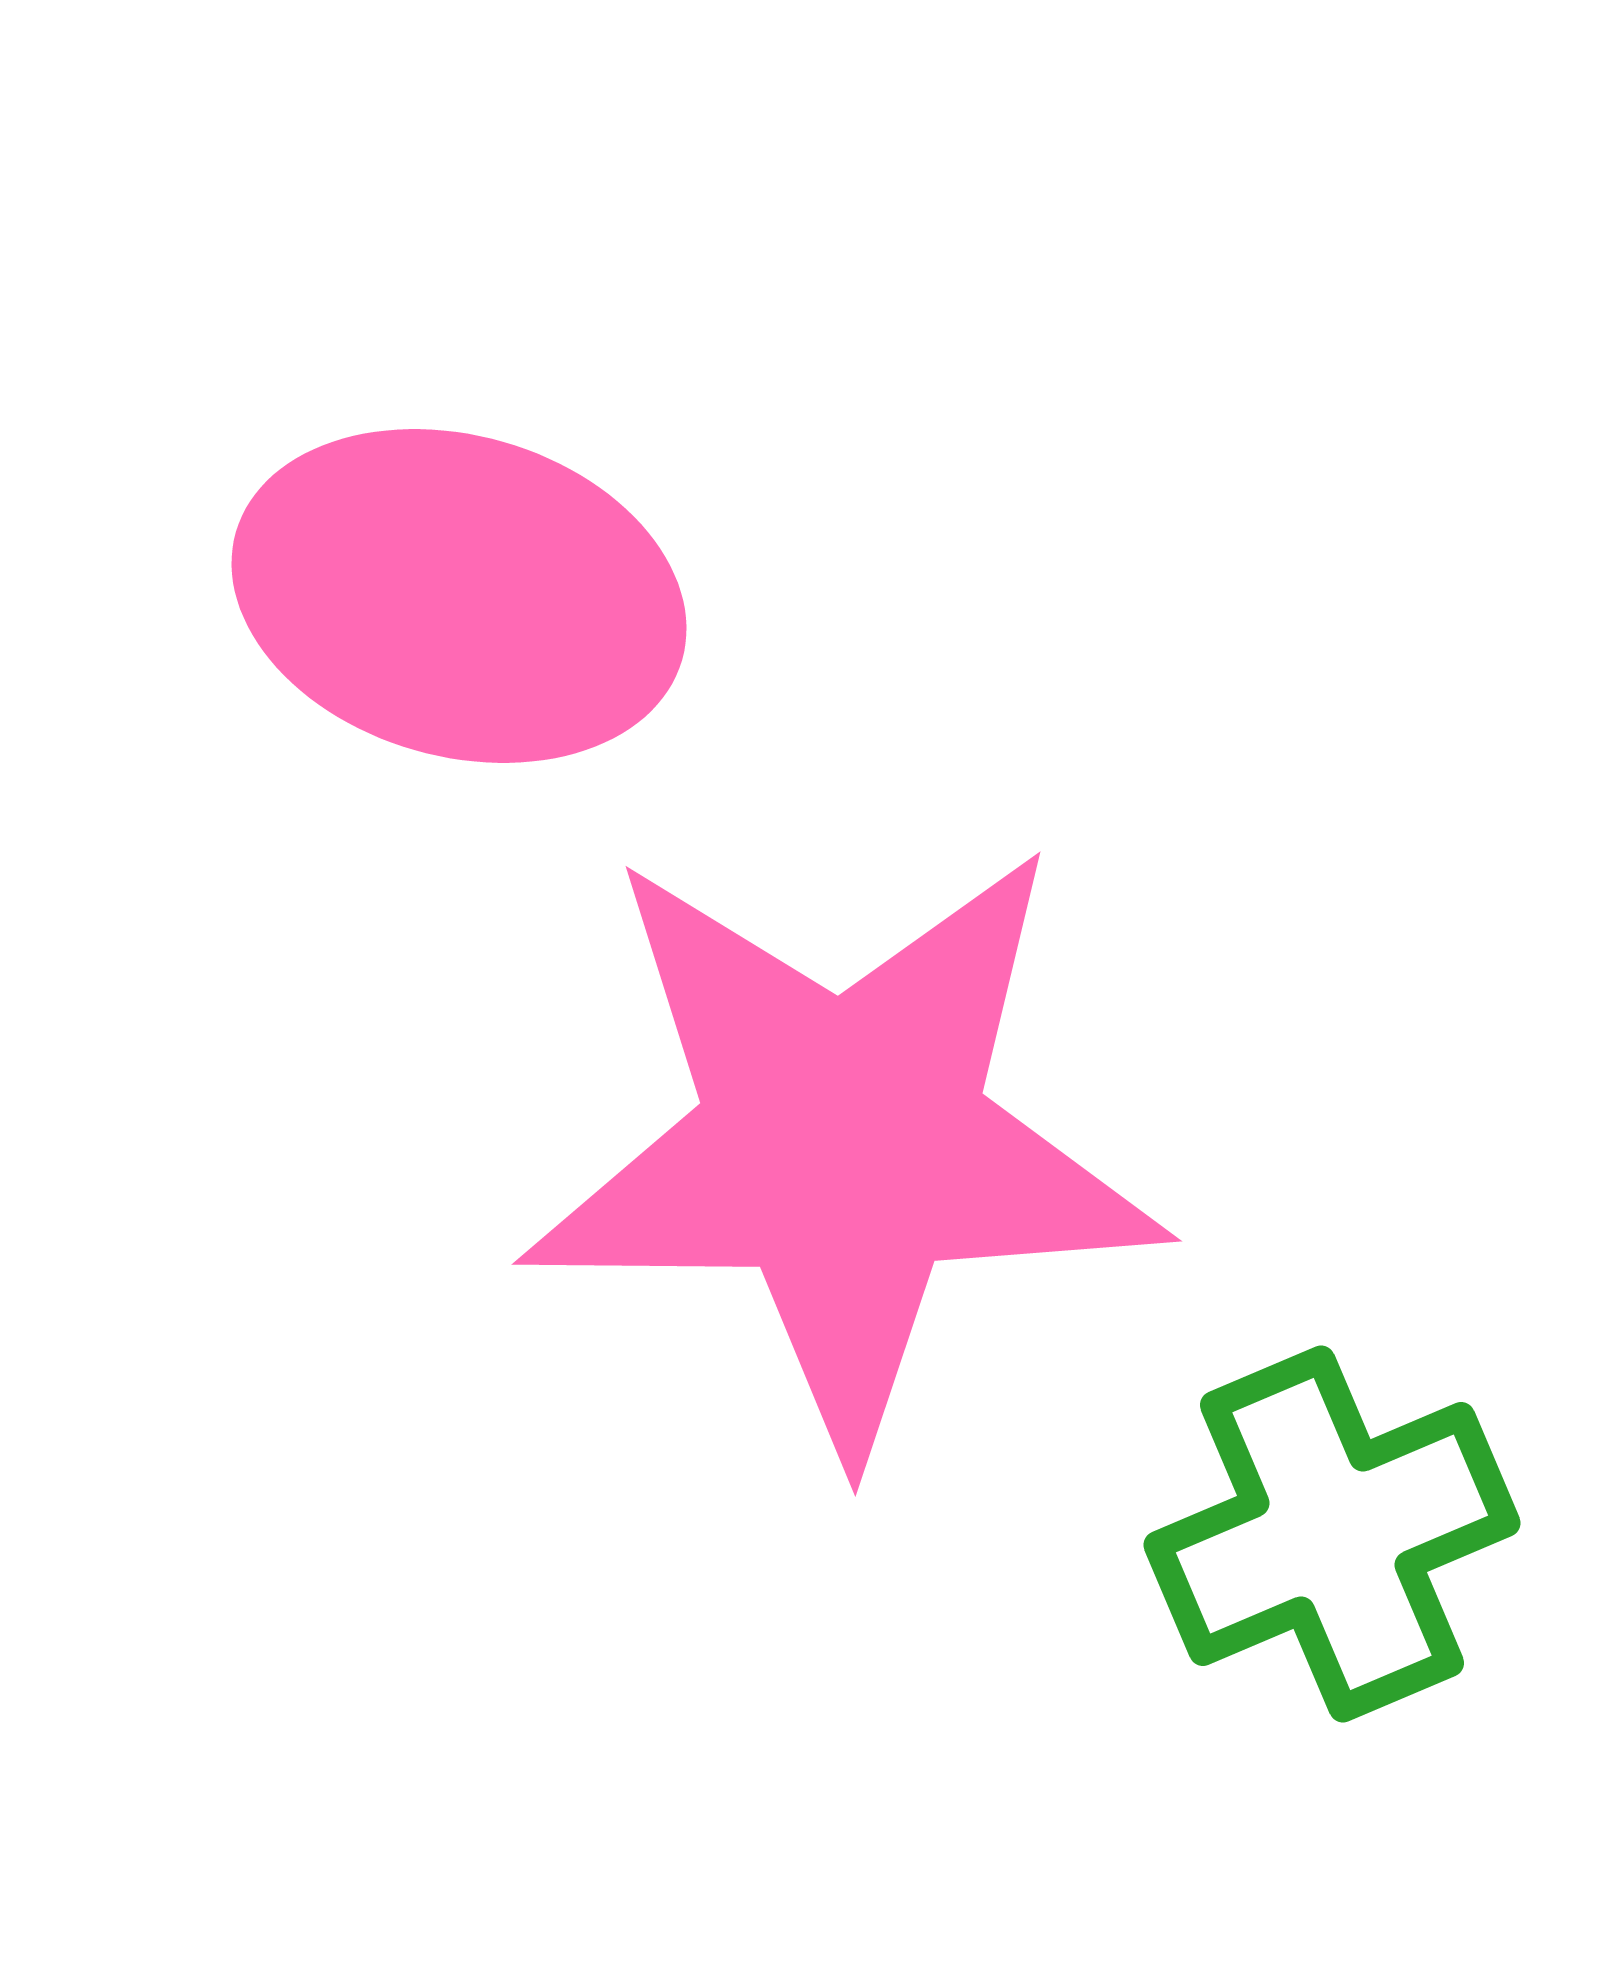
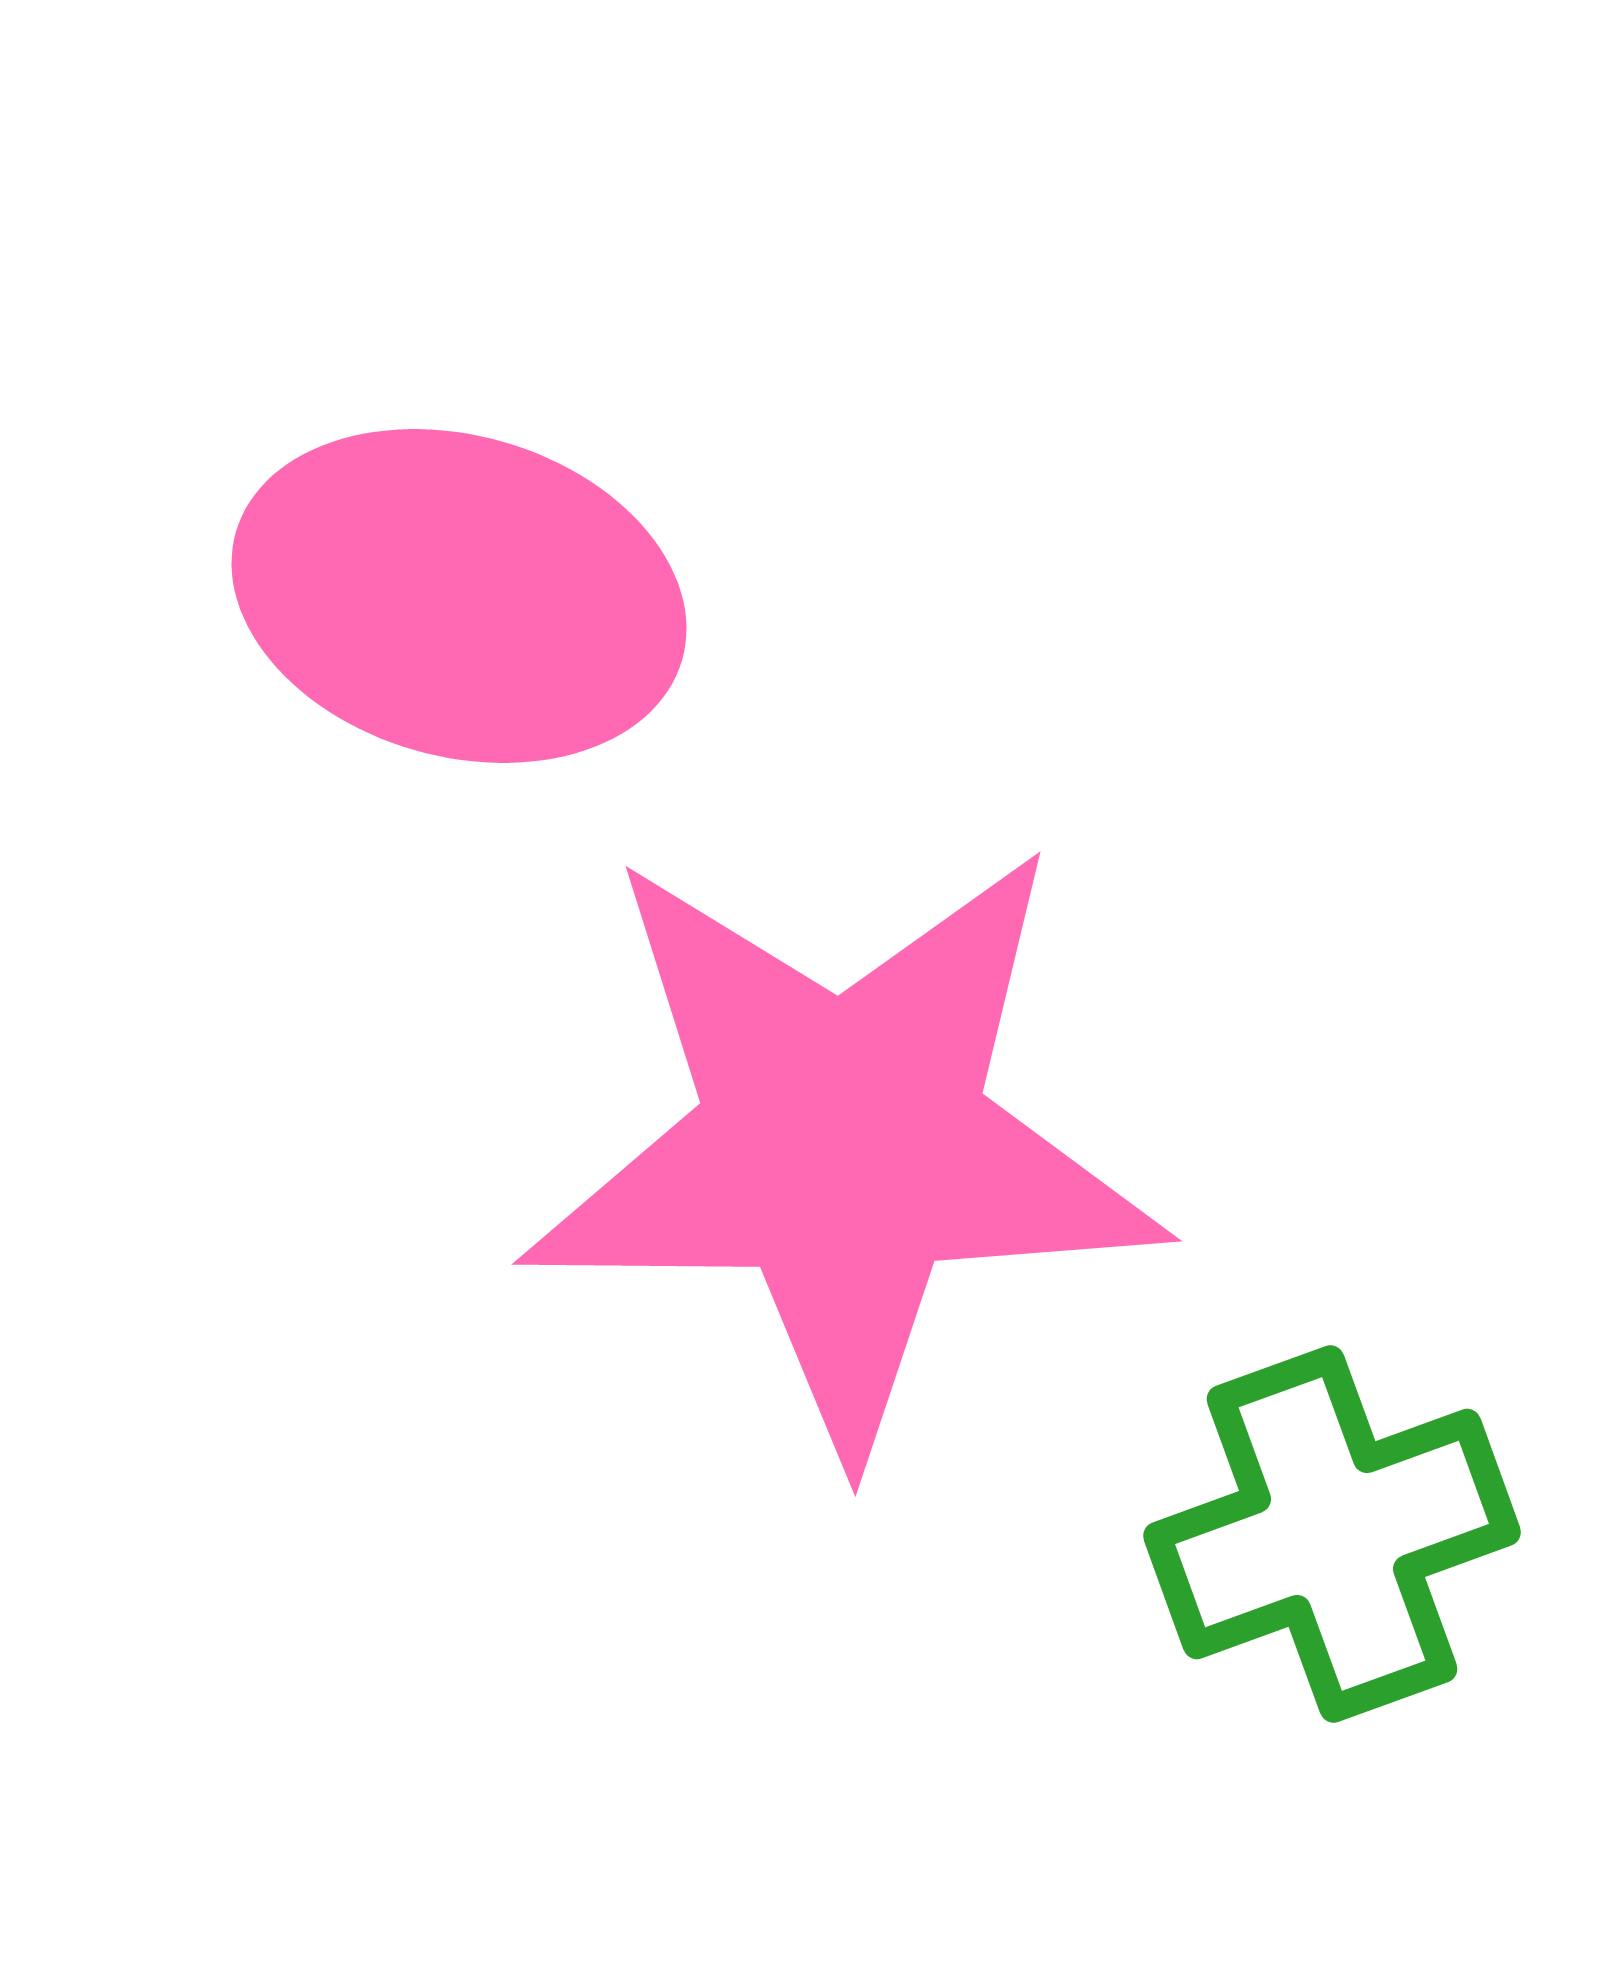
green cross: rotated 3 degrees clockwise
